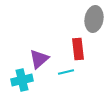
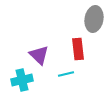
purple triangle: moved 4 px up; rotated 35 degrees counterclockwise
cyan line: moved 2 px down
